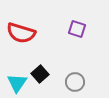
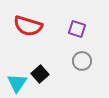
red semicircle: moved 7 px right, 7 px up
gray circle: moved 7 px right, 21 px up
